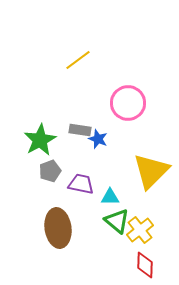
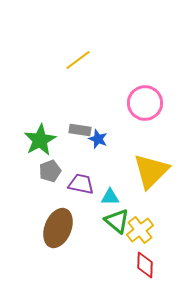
pink circle: moved 17 px right
brown ellipse: rotated 30 degrees clockwise
